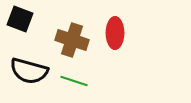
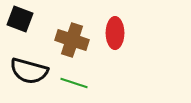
green line: moved 2 px down
